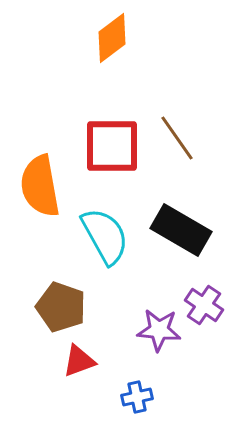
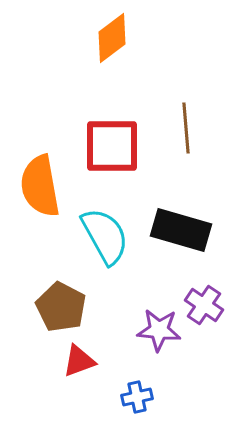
brown line: moved 9 px right, 10 px up; rotated 30 degrees clockwise
black rectangle: rotated 14 degrees counterclockwise
brown pentagon: rotated 9 degrees clockwise
